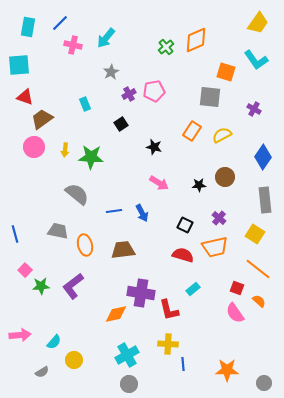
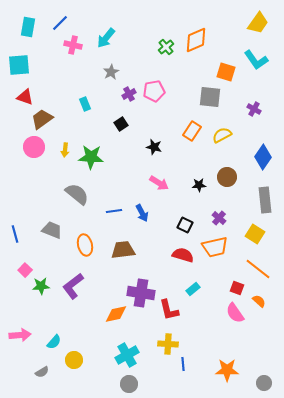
brown circle at (225, 177): moved 2 px right
gray trapezoid at (58, 231): moved 6 px left, 1 px up; rotated 10 degrees clockwise
